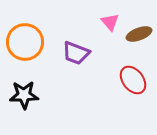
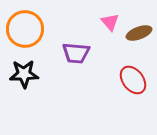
brown ellipse: moved 1 px up
orange circle: moved 13 px up
purple trapezoid: rotated 16 degrees counterclockwise
black star: moved 21 px up
